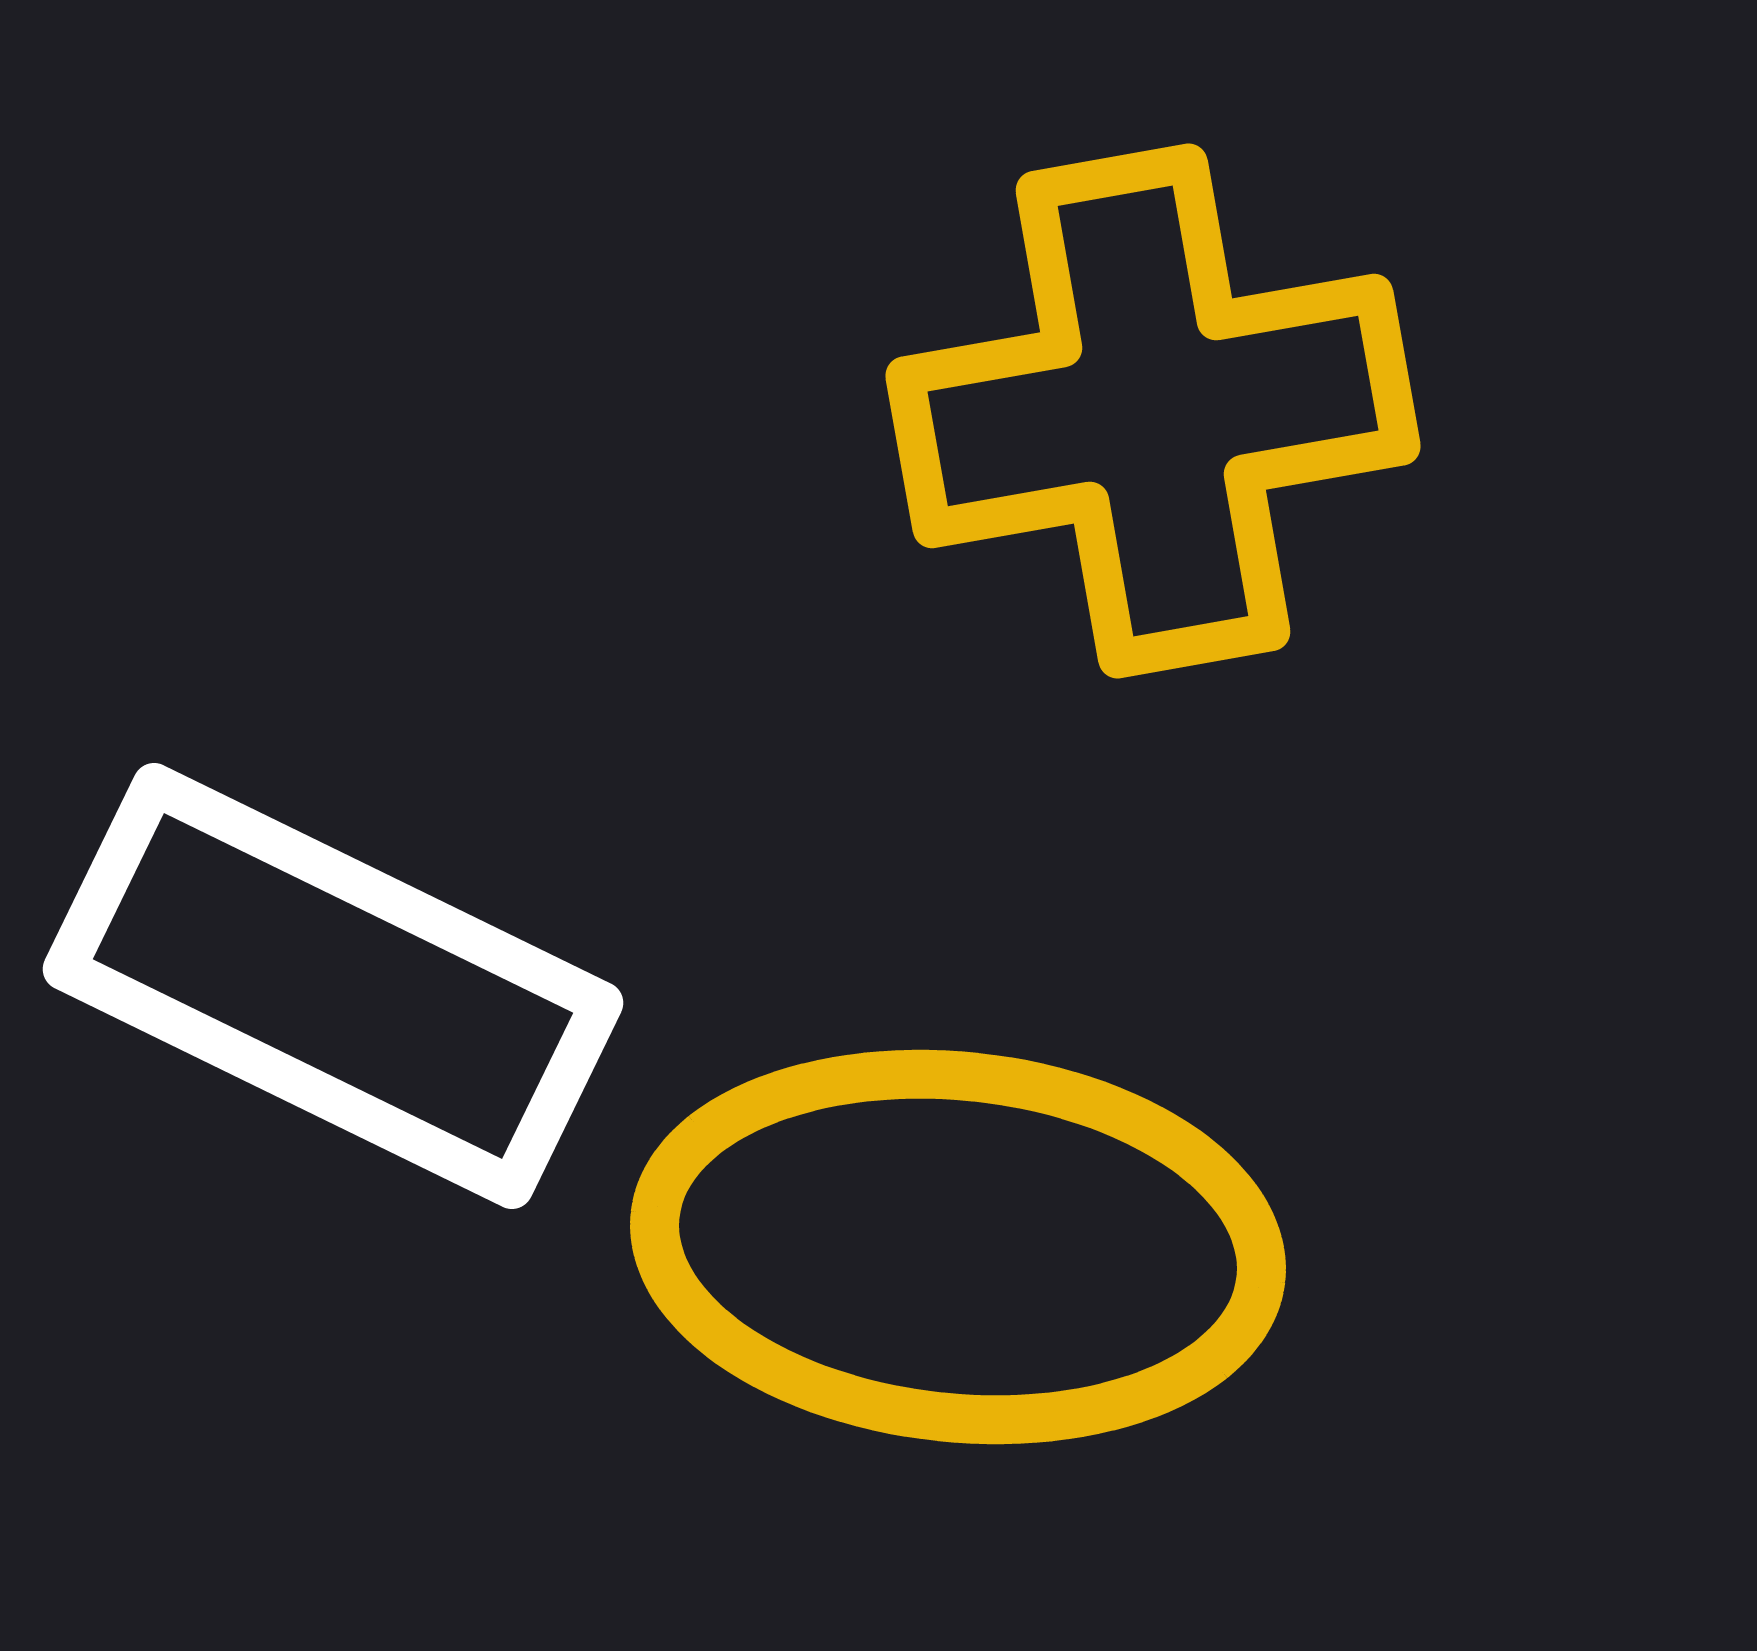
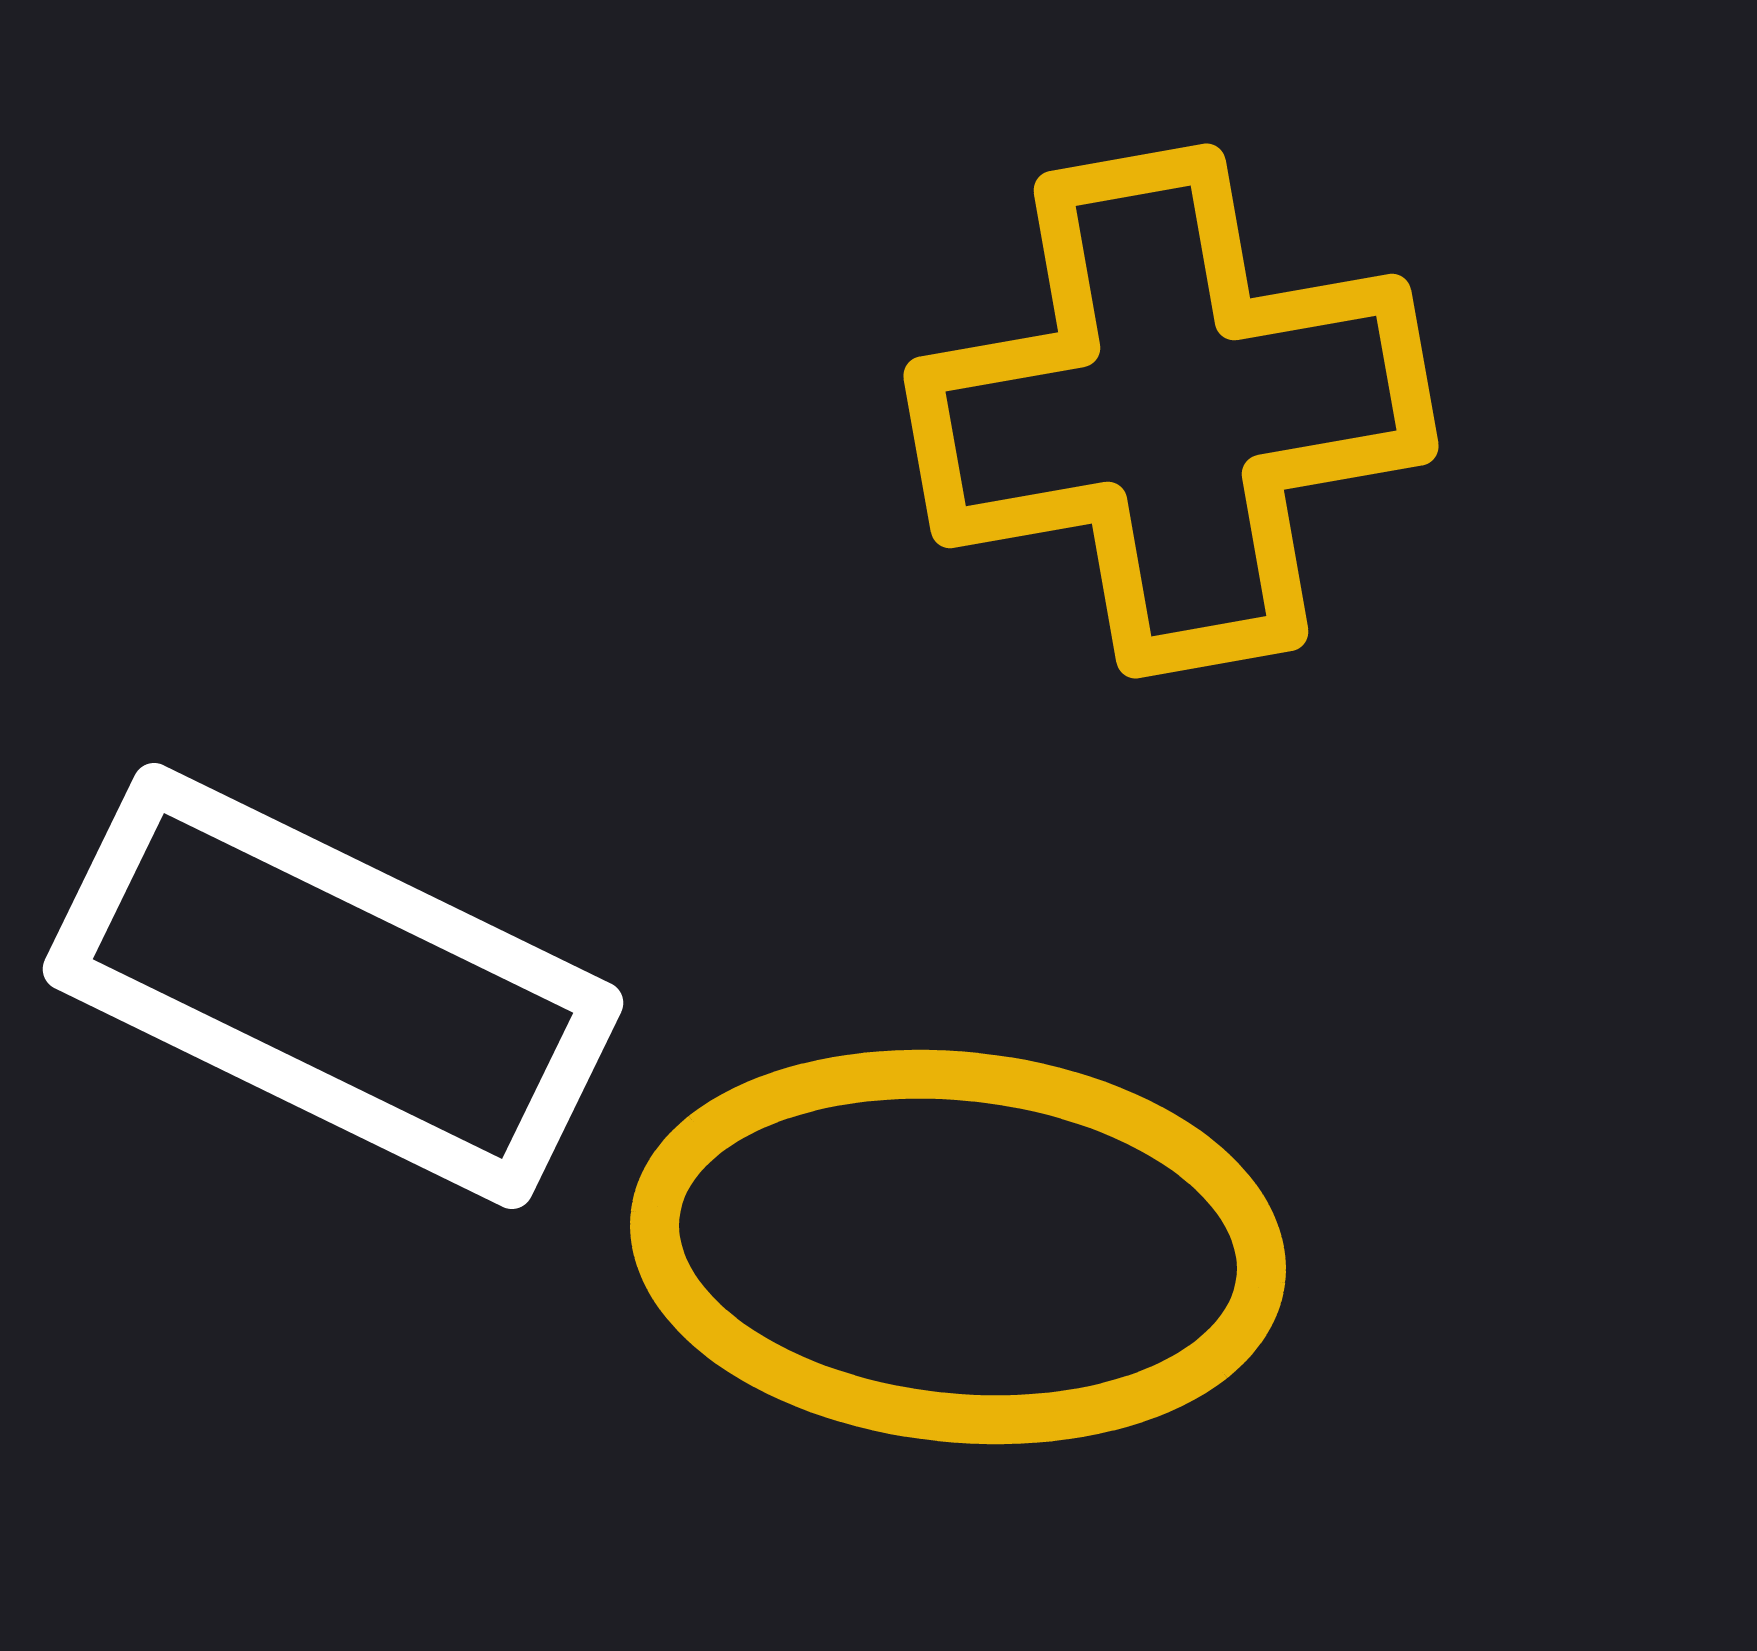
yellow cross: moved 18 px right
